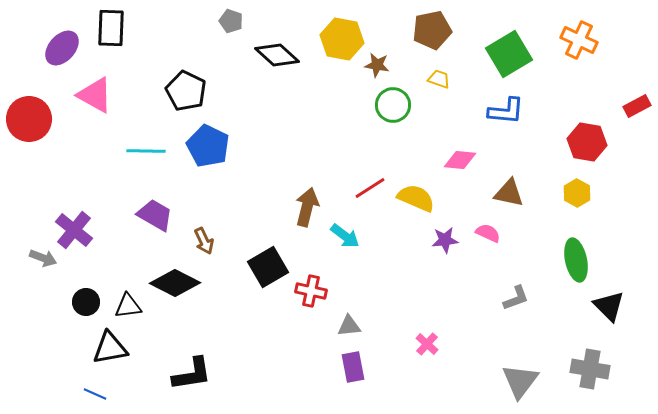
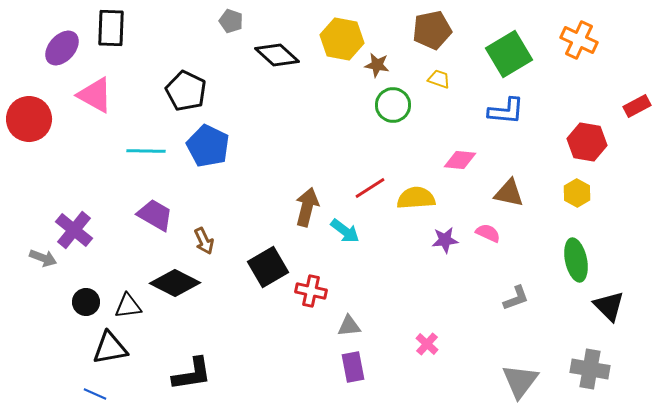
yellow semicircle at (416, 198): rotated 27 degrees counterclockwise
cyan arrow at (345, 236): moved 5 px up
